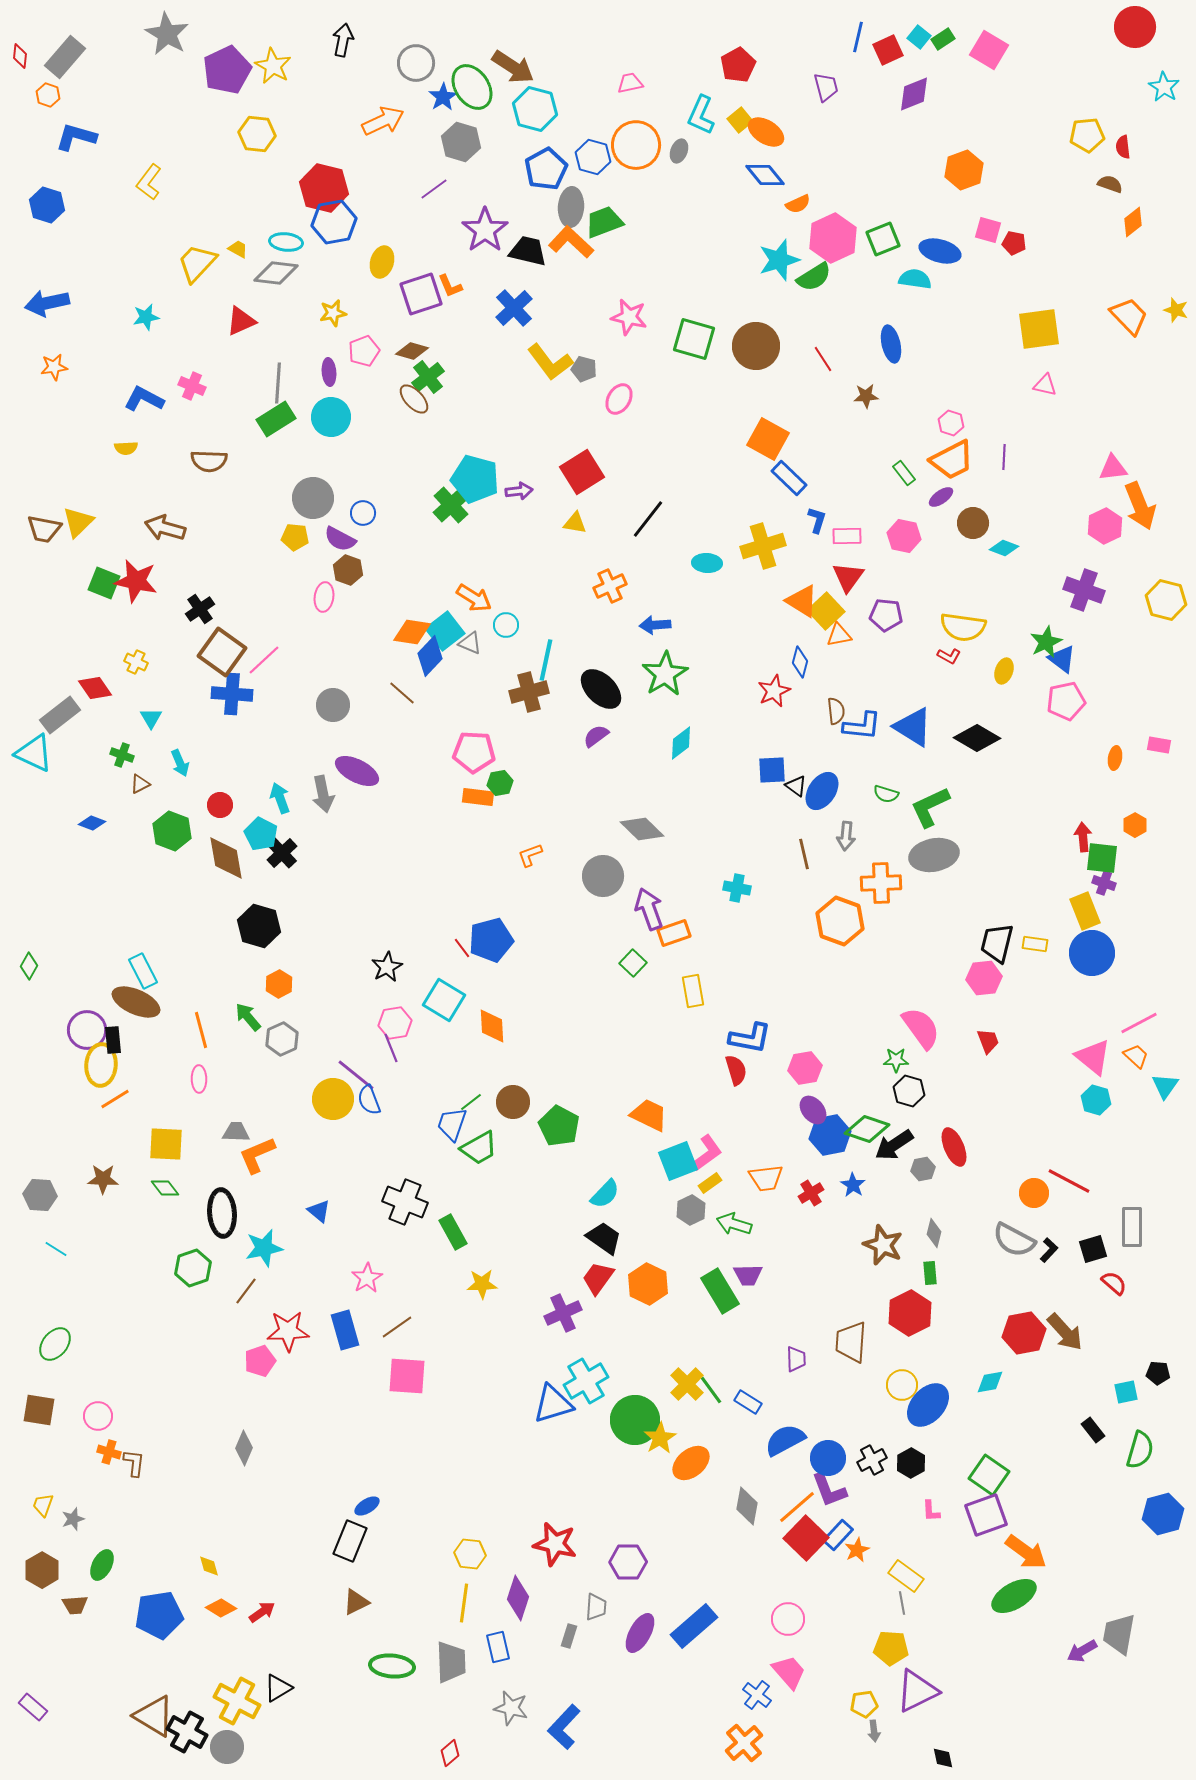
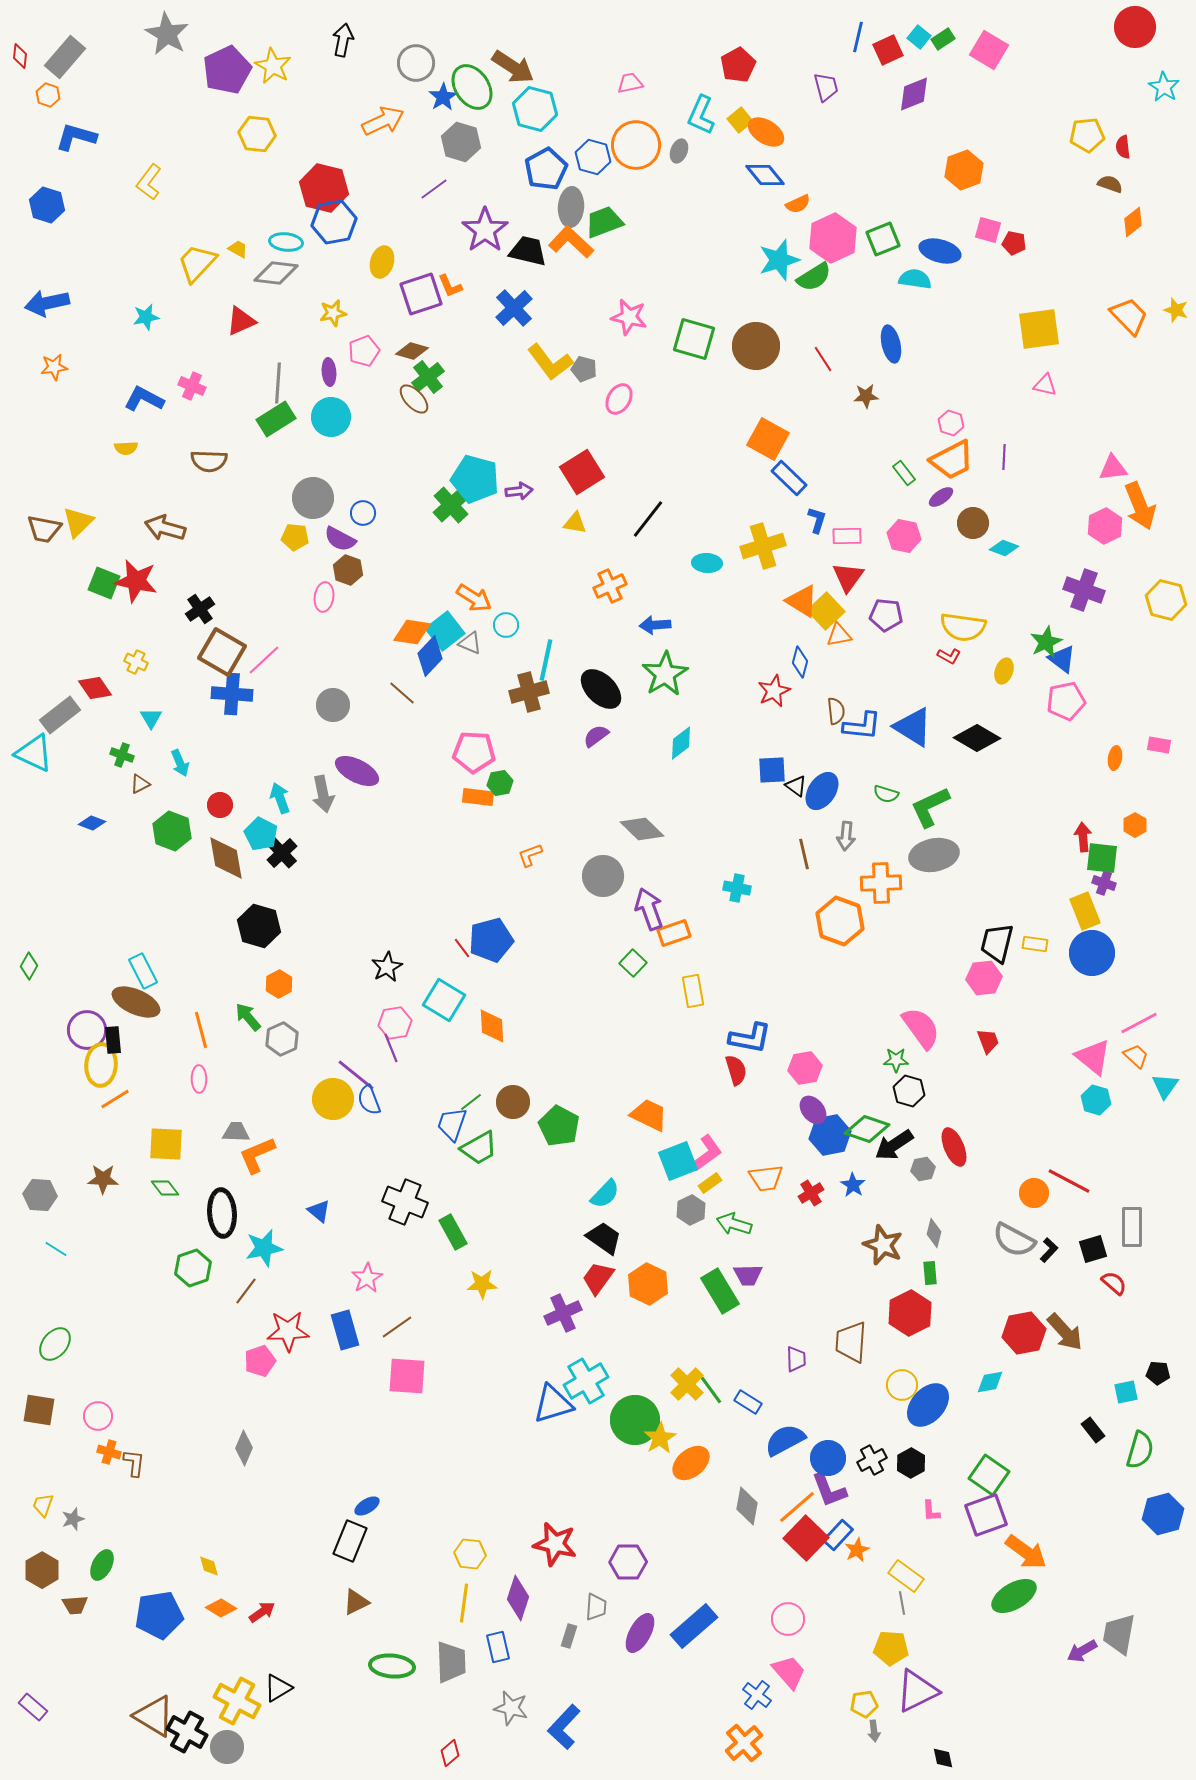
brown square at (222, 652): rotated 6 degrees counterclockwise
